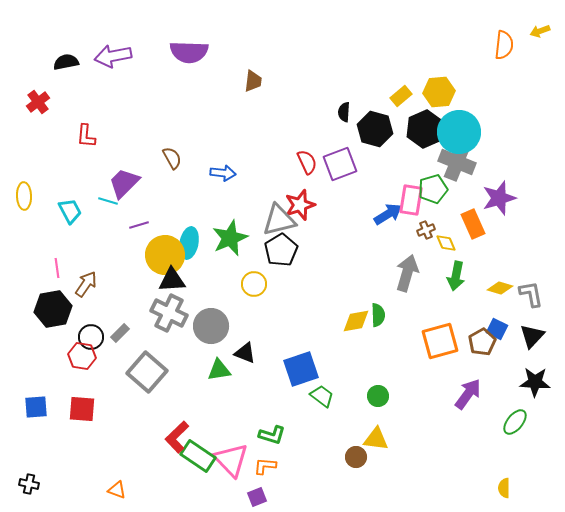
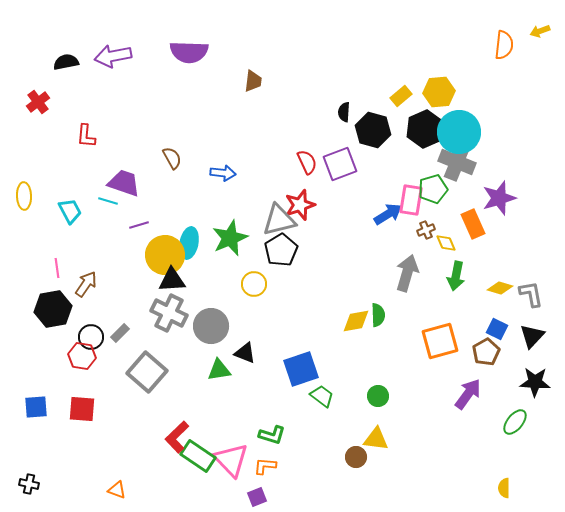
black hexagon at (375, 129): moved 2 px left, 1 px down
purple trapezoid at (124, 183): rotated 64 degrees clockwise
brown pentagon at (482, 342): moved 4 px right, 10 px down
